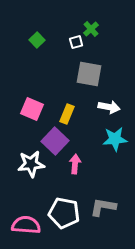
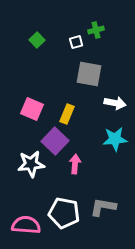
green cross: moved 5 px right, 1 px down; rotated 28 degrees clockwise
white arrow: moved 6 px right, 4 px up
